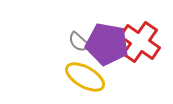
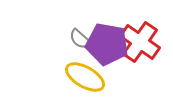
gray semicircle: moved 1 px right, 3 px up
